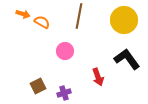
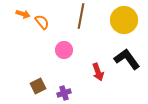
brown line: moved 2 px right
orange semicircle: rotated 21 degrees clockwise
pink circle: moved 1 px left, 1 px up
red arrow: moved 5 px up
